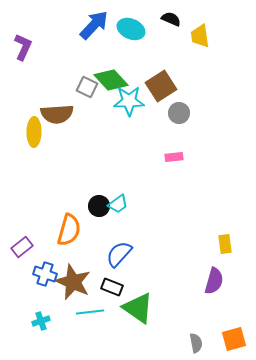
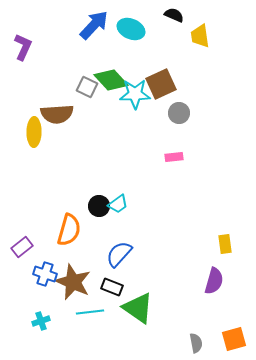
black semicircle: moved 3 px right, 4 px up
brown square: moved 2 px up; rotated 8 degrees clockwise
cyan star: moved 6 px right, 7 px up
